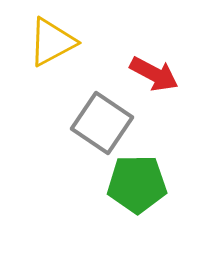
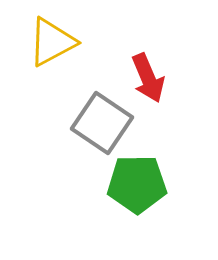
red arrow: moved 6 px left, 4 px down; rotated 39 degrees clockwise
